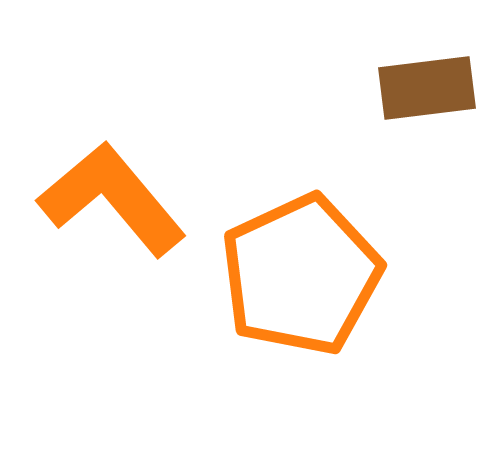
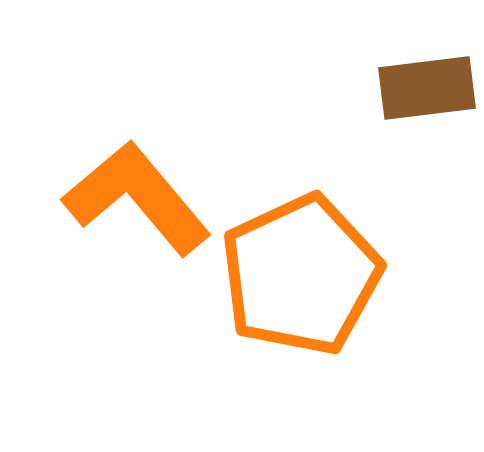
orange L-shape: moved 25 px right, 1 px up
